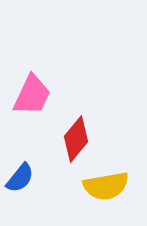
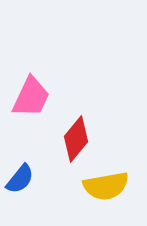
pink trapezoid: moved 1 px left, 2 px down
blue semicircle: moved 1 px down
